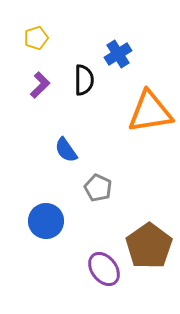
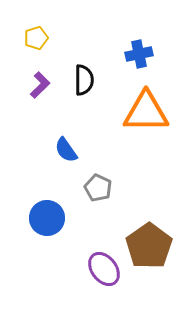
blue cross: moved 21 px right; rotated 20 degrees clockwise
orange triangle: moved 4 px left; rotated 9 degrees clockwise
blue circle: moved 1 px right, 3 px up
